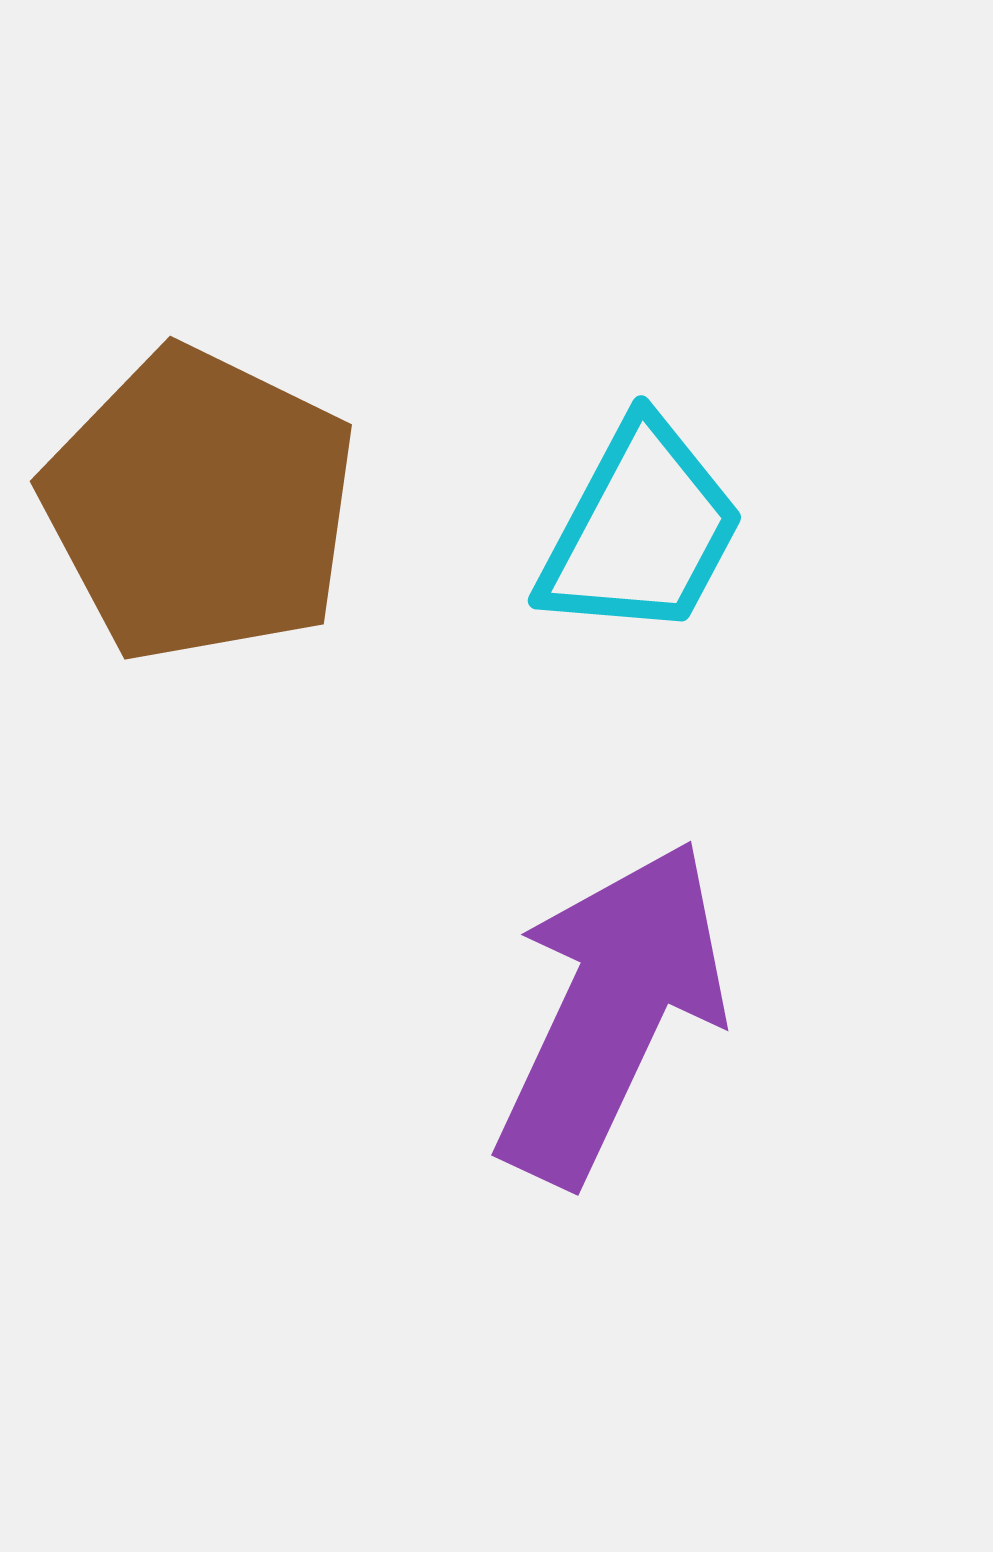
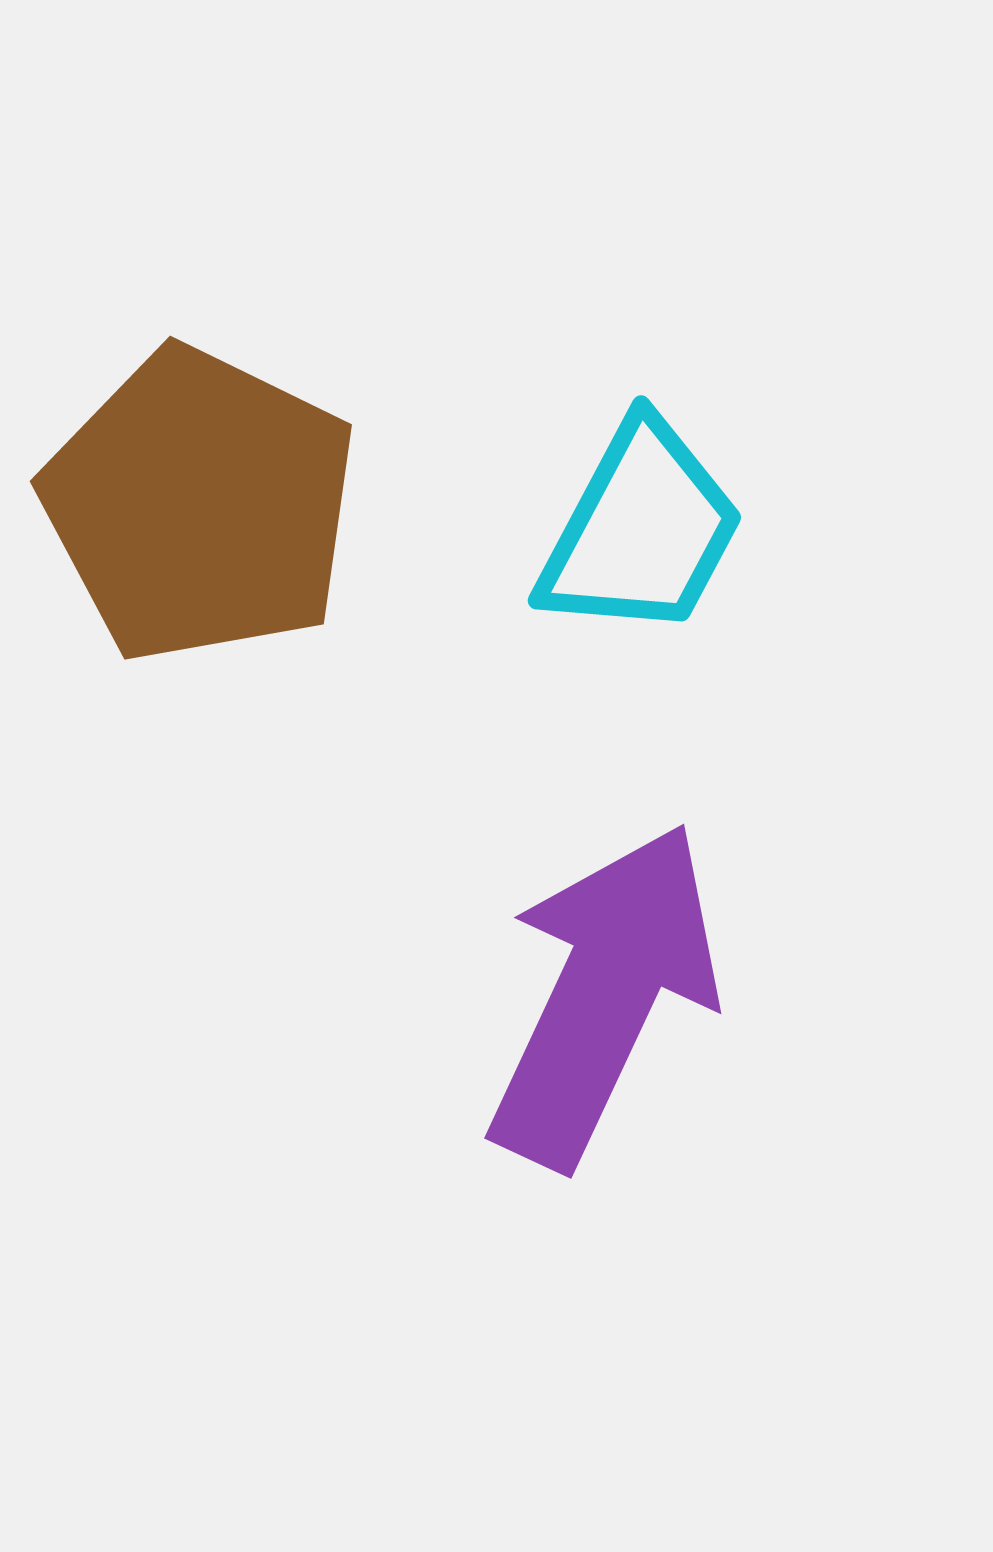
purple arrow: moved 7 px left, 17 px up
